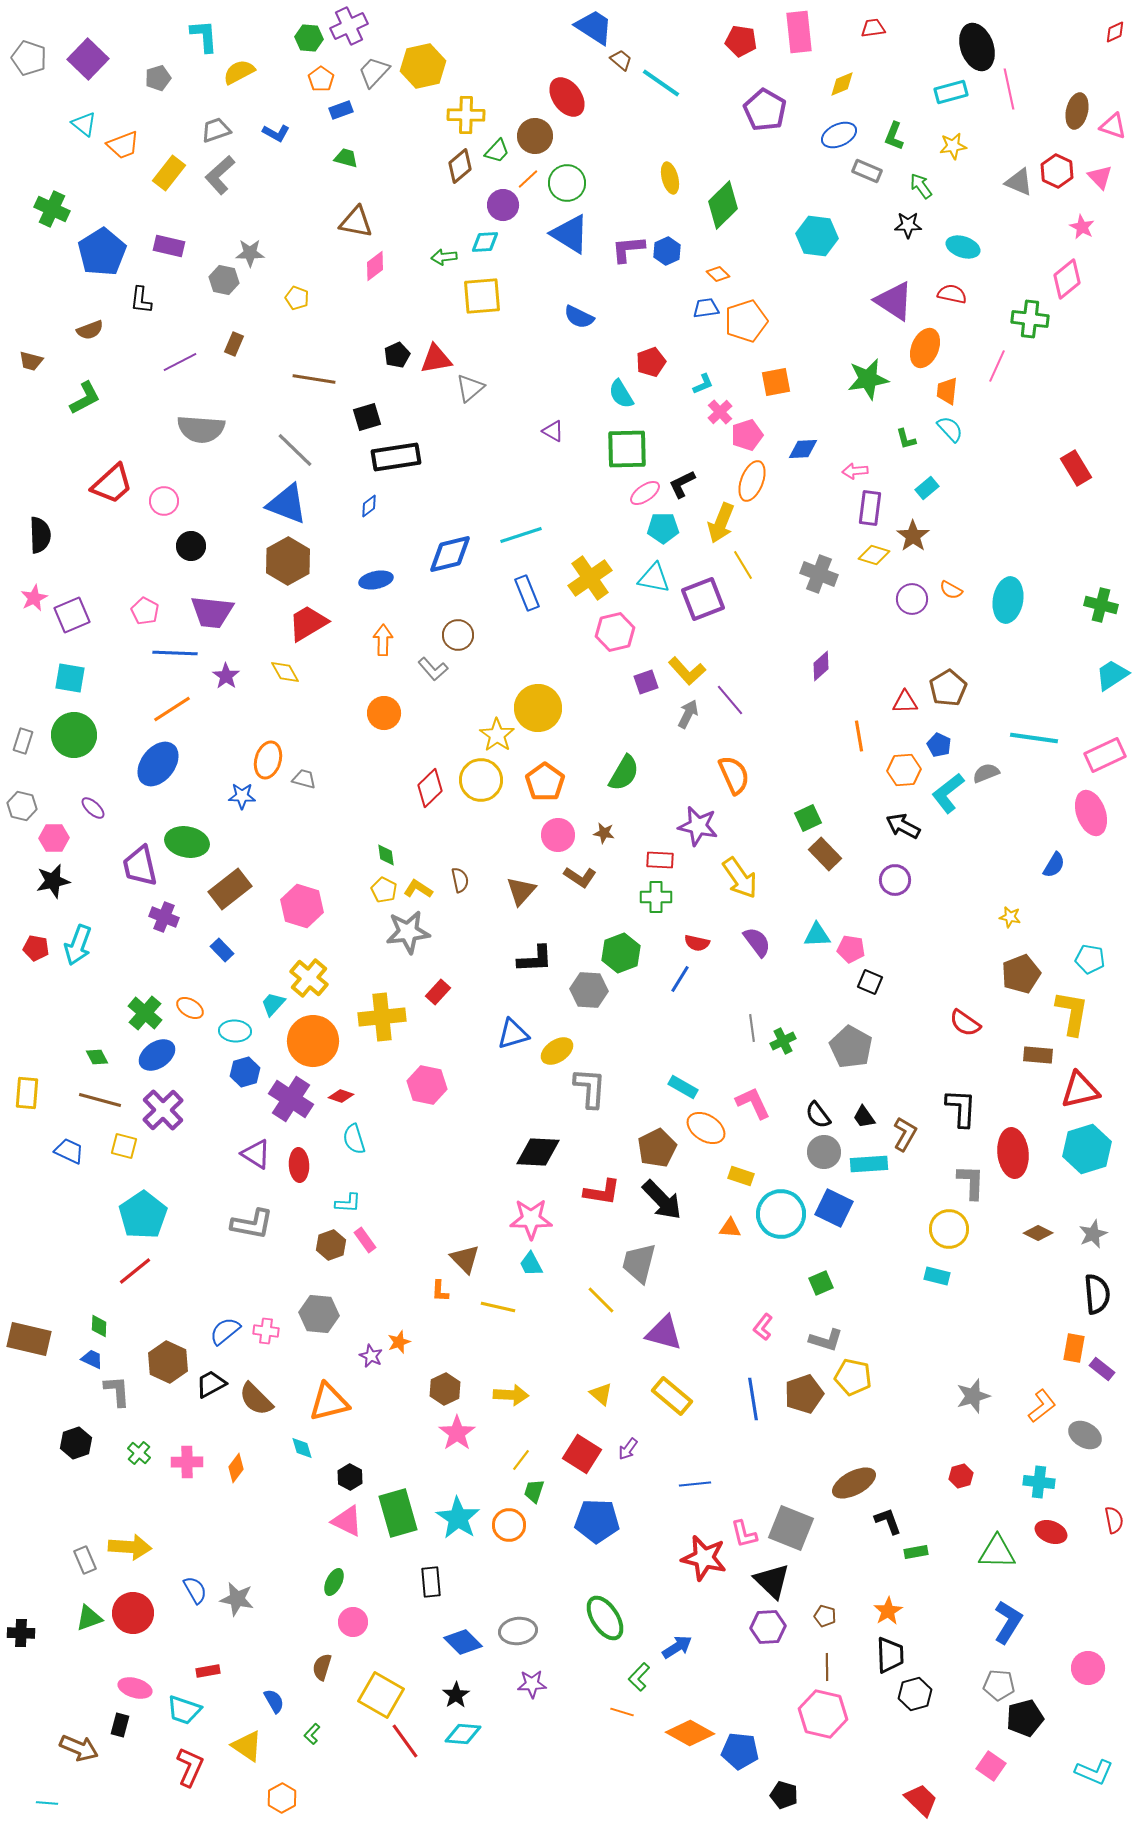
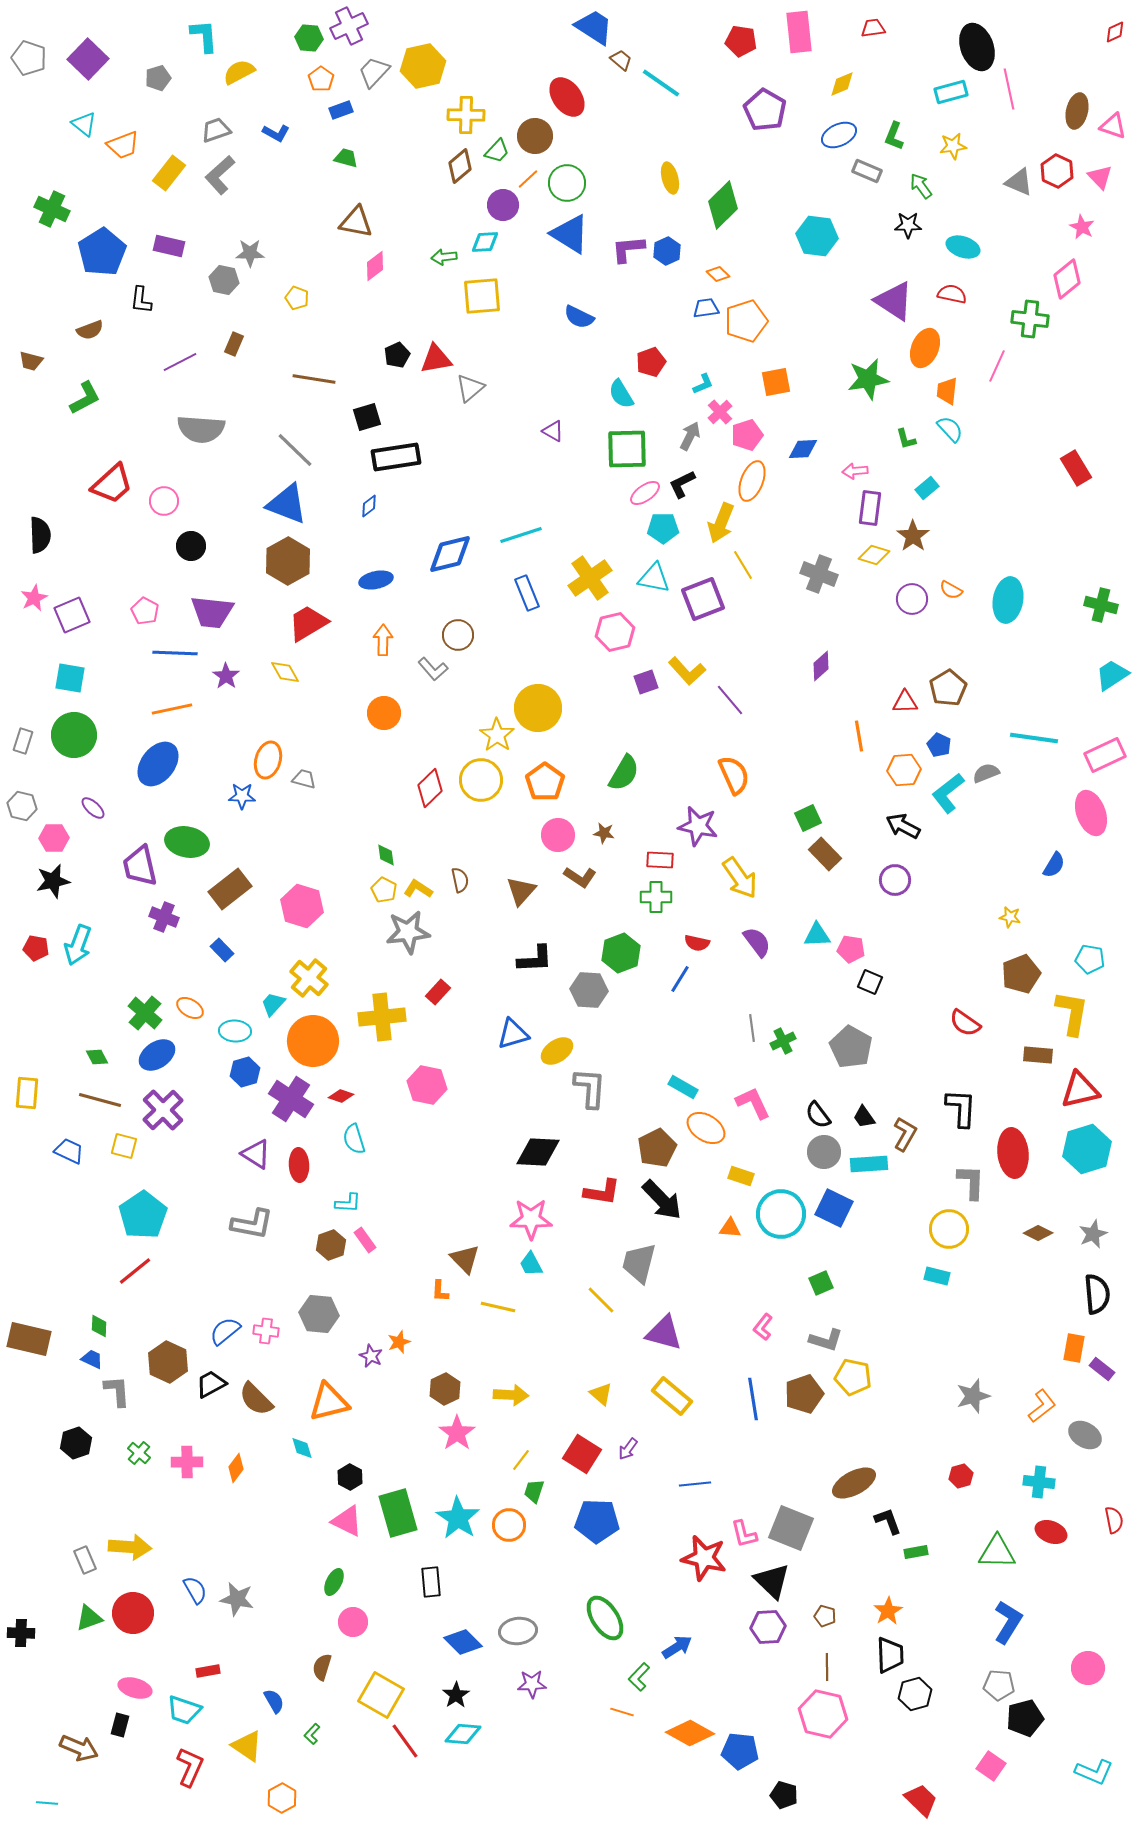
orange line at (172, 709): rotated 21 degrees clockwise
gray arrow at (688, 714): moved 2 px right, 278 px up
